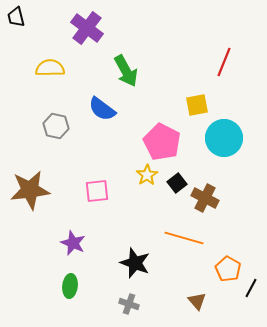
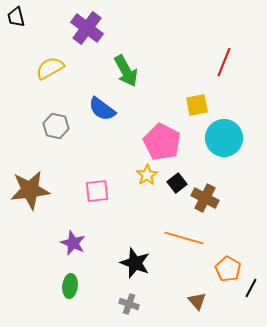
yellow semicircle: rotated 28 degrees counterclockwise
